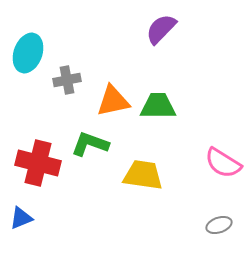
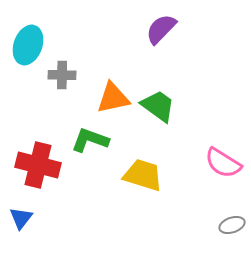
cyan ellipse: moved 8 px up
gray cross: moved 5 px left, 5 px up; rotated 12 degrees clockwise
orange triangle: moved 3 px up
green trapezoid: rotated 36 degrees clockwise
green L-shape: moved 4 px up
red cross: moved 2 px down
yellow trapezoid: rotated 9 degrees clockwise
blue triangle: rotated 30 degrees counterclockwise
gray ellipse: moved 13 px right
